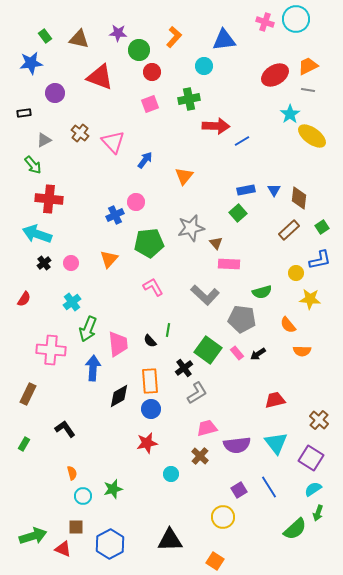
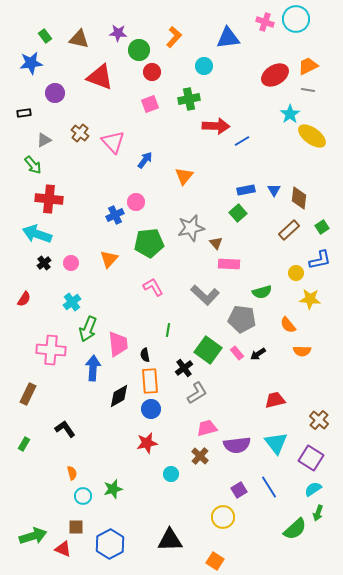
blue triangle at (224, 40): moved 4 px right, 2 px up
black semicircle at (150, 341): moved 5 px left, 14 px down; rotated 32 degrees clockwise
